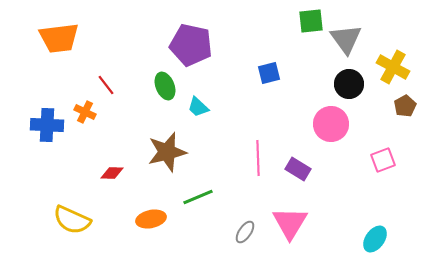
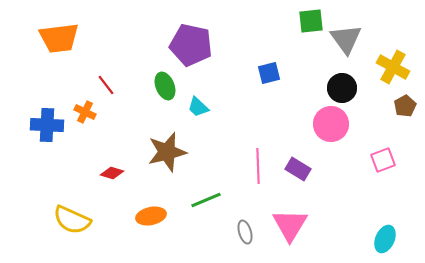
black circle: moved 7 px left, 4 px down
pink line: moved 8 px down
red diamond: rotated 15 degrees clockwise
green line: moved 8 px right, 3 px down
orange ellipse: moved 3 px up
pink triangle: moved 2 px down
gray ellipse: rotated 50 degrees counterclockwise
cyan ellipse: moved 10 px right; rotated 12 degrees counterclockwise
